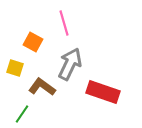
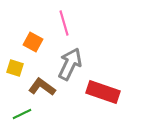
green line: rotated 30 degrees clockwise
